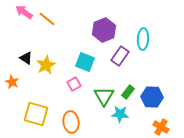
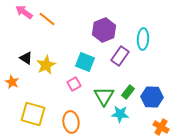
yellow square: moved 3 px left
